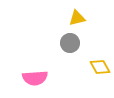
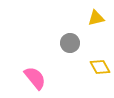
yellow triangle: moved 19 px right
pink semicircle: rotated 125 degrees counterclockwise
